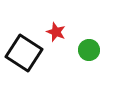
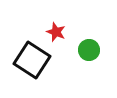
black square: moved 8 px right, 7 px down
